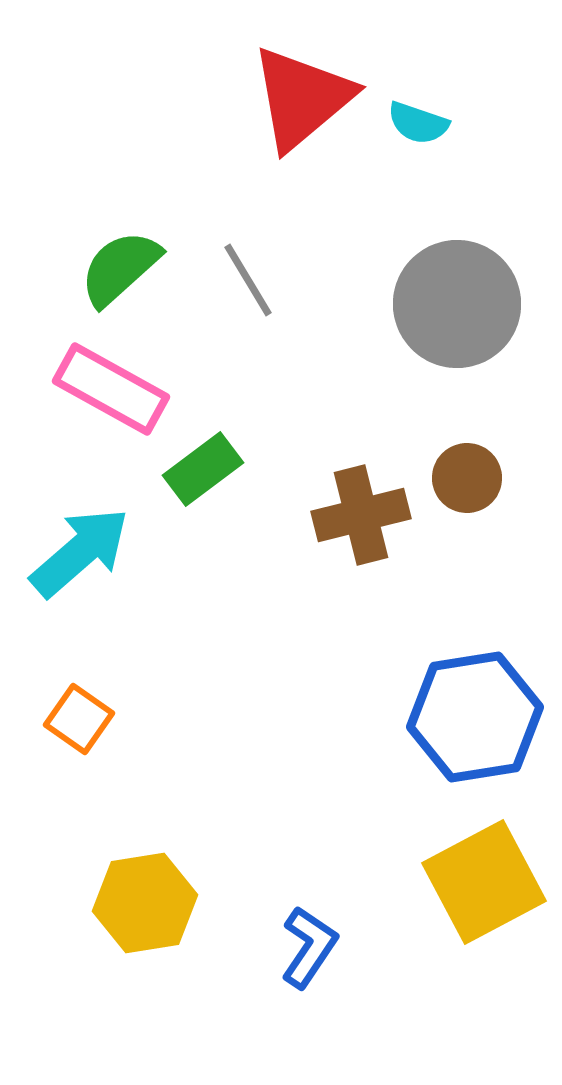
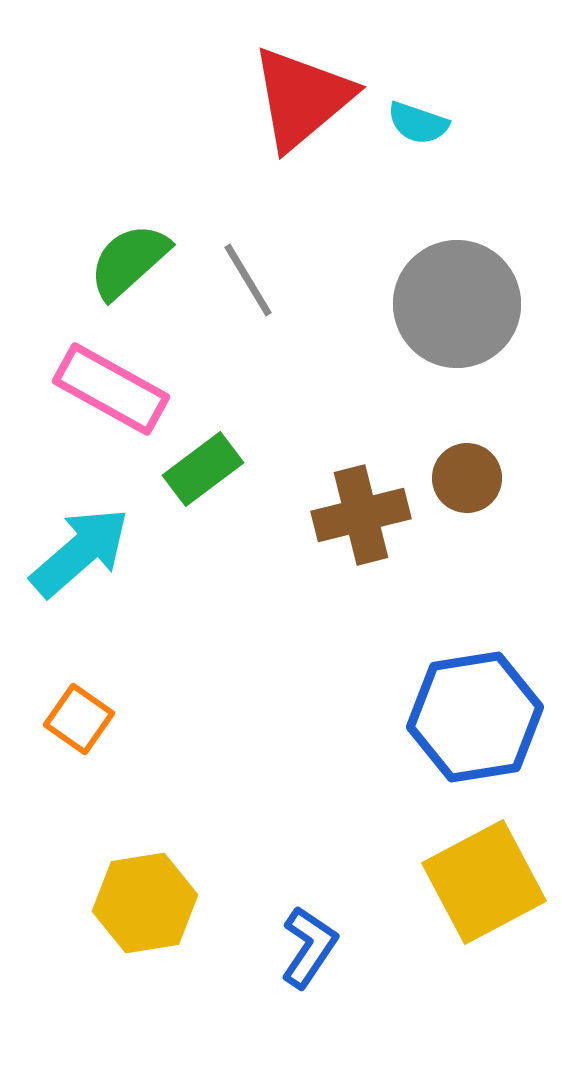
green semicircle: moved 9 px right, 7 px up
